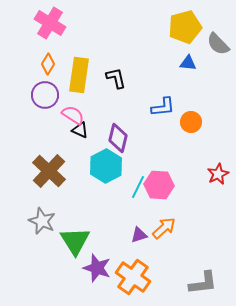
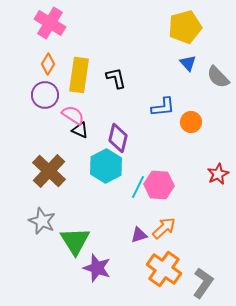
gray semicircle: moved 33 px down
blue triangle: rotated 42 degrees clockwise
orange cross: moved 31 px right, 8 px up
gray L-shape: rotated 48 degrees counterclockwise
